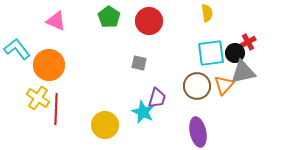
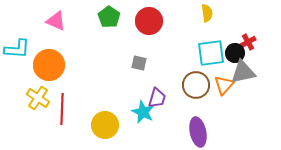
cyan L-shape: rotated 132 degrees clockwise
brown circle: moved 1 px left, 1 px up
red line: moved 6 px right
